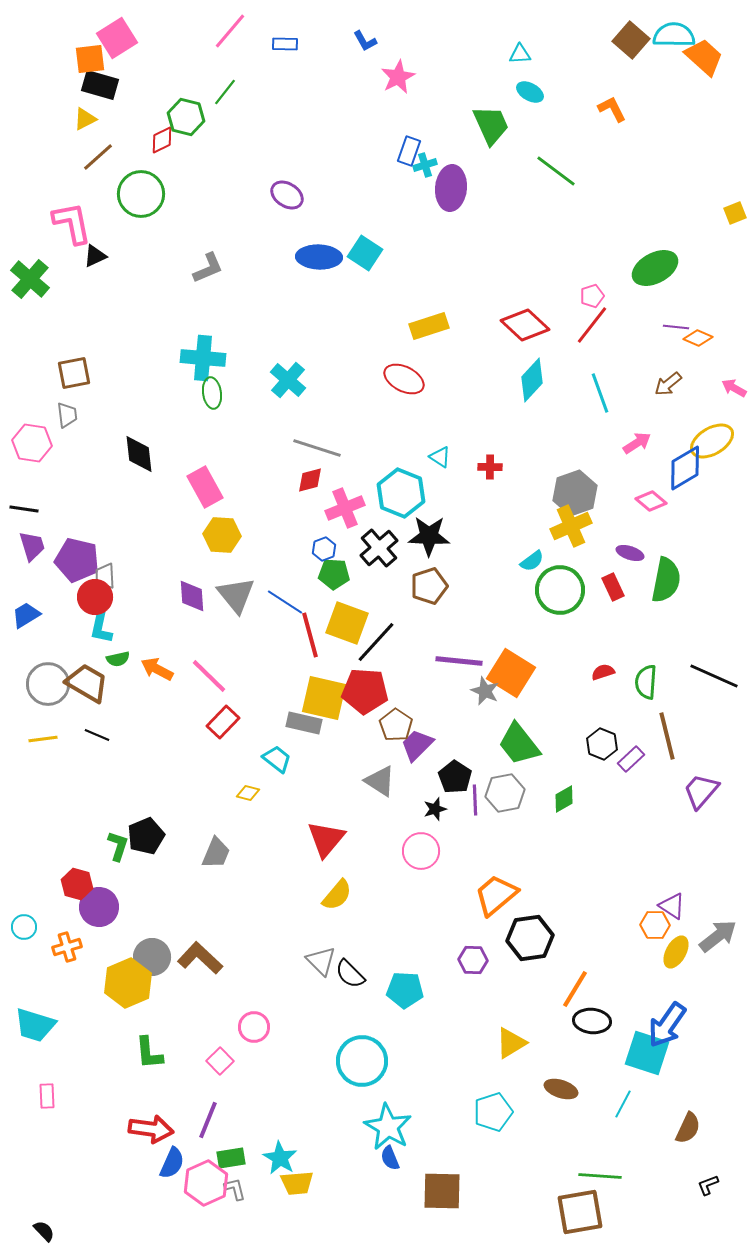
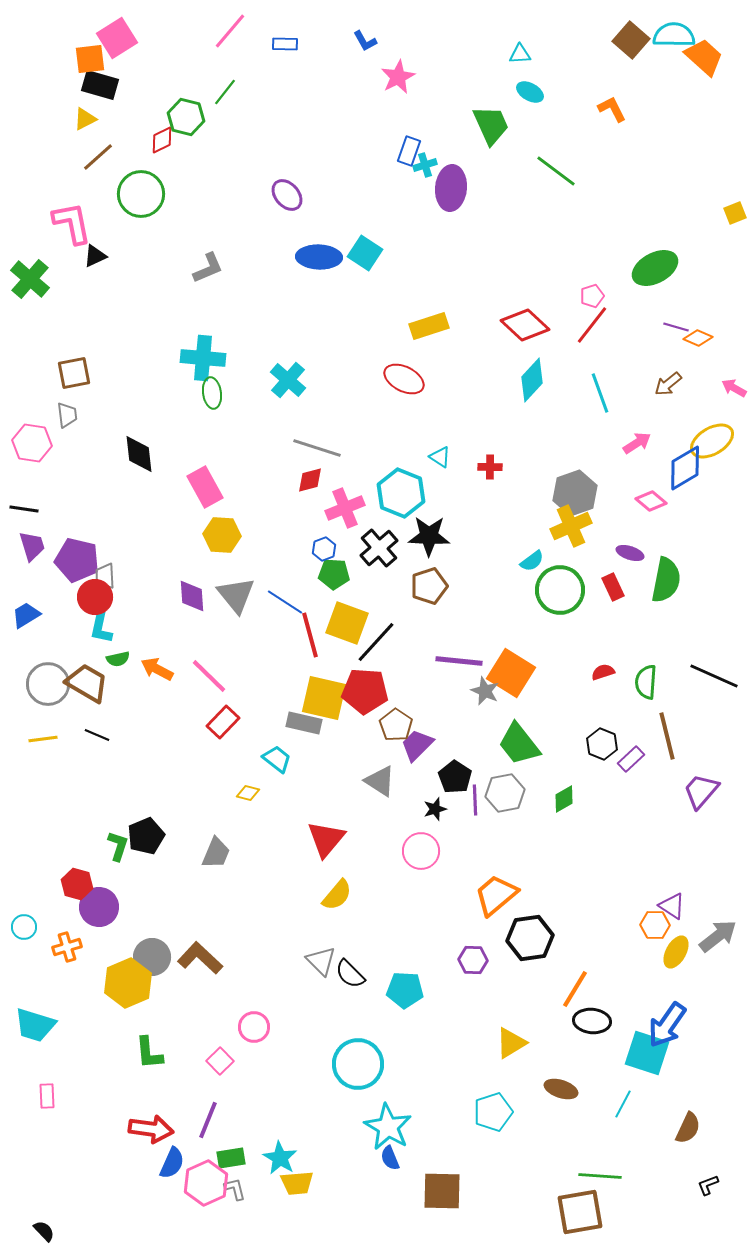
purple ellipse at (287, 195): rotated 16 degrees clockwise
purple line at (676, 327): rotated 10 degrees clockwise
cyan circle at (362, 1061): moved 4 px left, 3 px down
